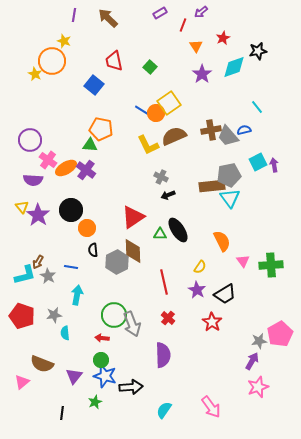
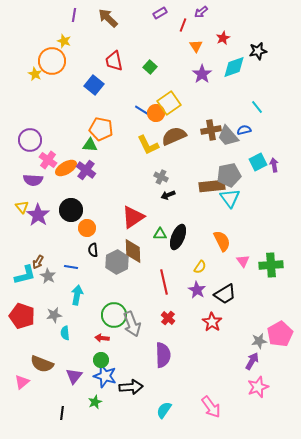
black ellipse at (178, 230): moved 7 px down; rotated 55 degrees clockwise
